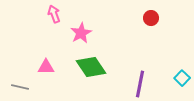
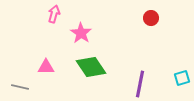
pink arrow: rotated 36 degrees clockwise
pink star: rotated 10 degrees counterclockwise
cyan square: rotated 28 degrees clockwise
